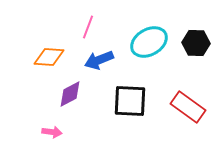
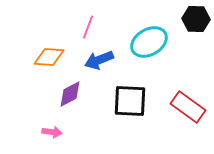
black hexagon: moved 24 px up
